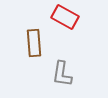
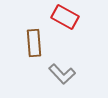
gray L-shape: rotated 52 degrees counterclockwise
